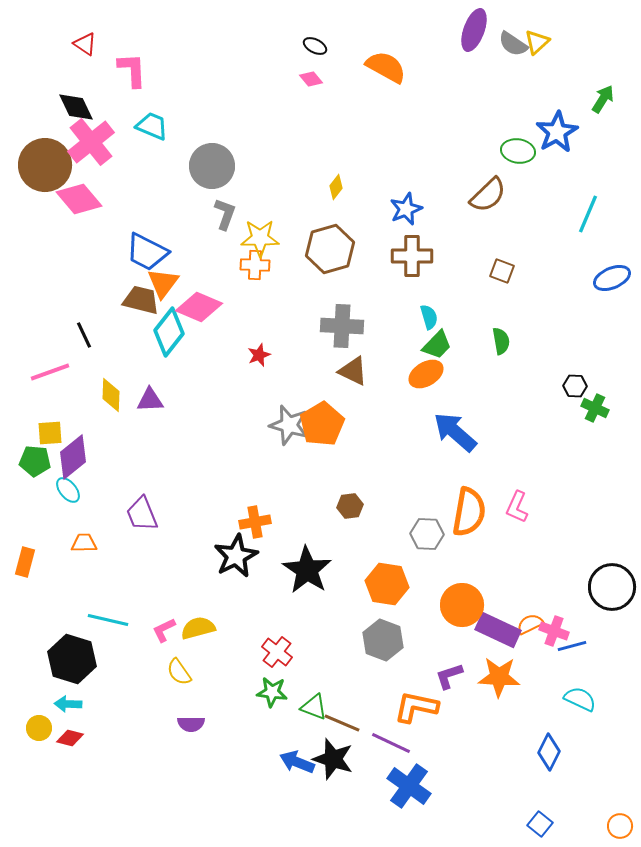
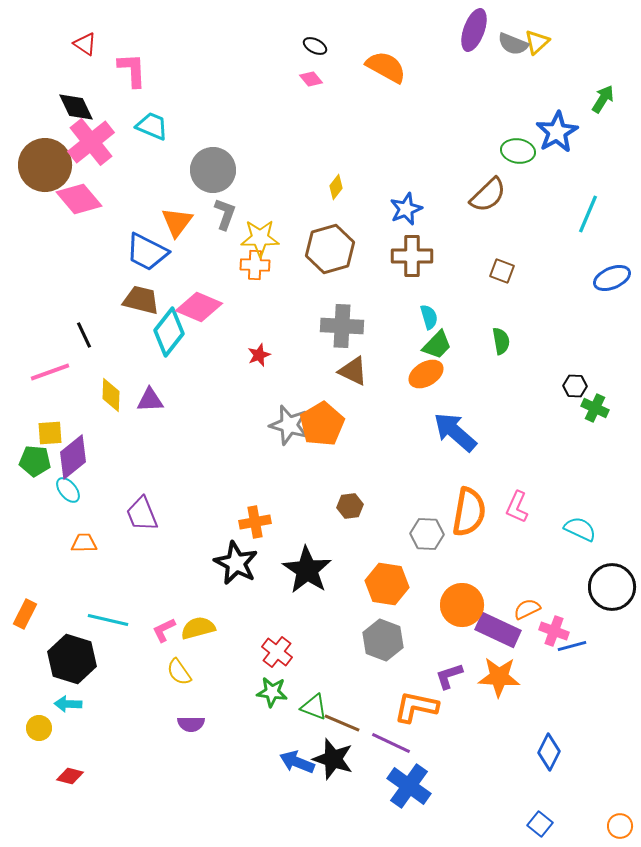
gray semicircle at (513, 44): rotated 12 degrees counterclockwise
gray circle at (212, 166): moved 1 px right, 4 px down
orange triangle at (163, 283): moved 14 px right, 61 px up
black star at (236, 556): moved 7 px down; rotated 18 degrees counterclockwise
orange rectangle at (25, 562): moved 52 px down; rotated 12 degrees clockwise
orange semicircle at (530, 624): moved 3 px left, 15 px up
cyan semicircle at (580, 699): moved 170 px up
red diamond at (70, 738): moved 38 px down
